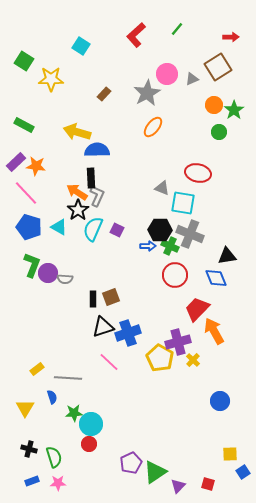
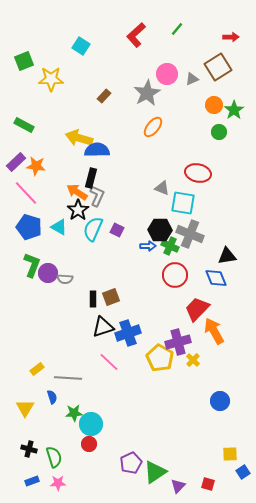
green square at (24, 61): rotated 36 degrees clockwise
brown rectangle at (104, 94): moved 2 px down
yellow arrow at (77, 132): moved 2 px right, 6 px down
black rectangle at (91, 178): rotated 18 degrees clockwise
